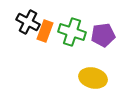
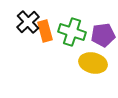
black cross: rotated 20 degrees clockwise
orange rectangle: rotated 35 degrees counterclockwise
yellow ellipse: moved 15 px up
